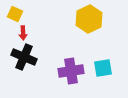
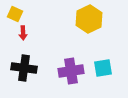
black cross: moved 11 px down; rotated 15 degrees counterclockwise
